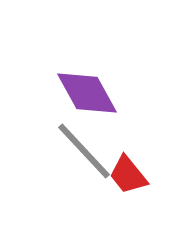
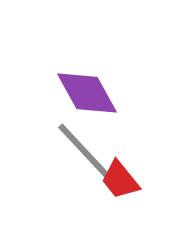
red trapezoid: moved 8 px left, 5 px down
